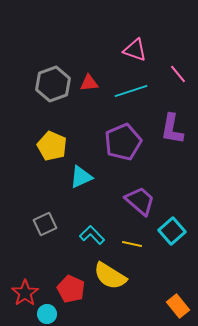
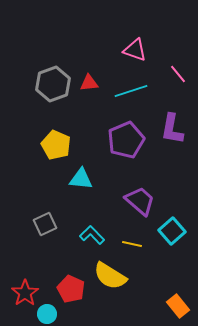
purple pentagon: moved 3 px right, 2 px up
yellow pentagon: moved 4 px right, 1 px up
cyan triangle: moved 2 px down; rotated 30 degrees clockwise
